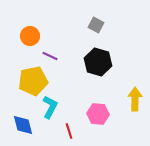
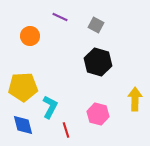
purple line: moved 10 px right, 39 px up
yellow pentagon: moved 10 px left, 6 px down; rotated 8 degrees clockwise
pink hexagon: rotated 10 degrees clockwise
red line: moved 3 px left, 1 px up
